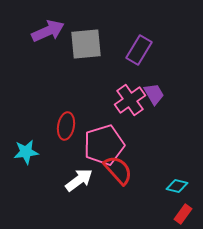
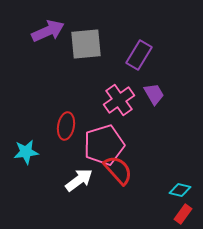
purple rectangle: moved 5 px down
pink cross: moved 11 px left
cyan diamond: moved 3 px right, 4 px down
